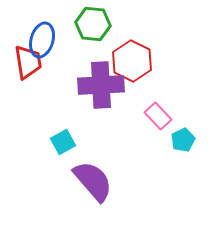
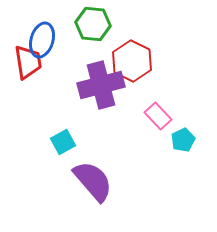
purple cross: rotated 12 degrees counterclockwise
